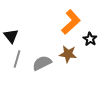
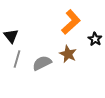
black star: moved 5 px right
brown star: rotated 18 degrees clockwise
